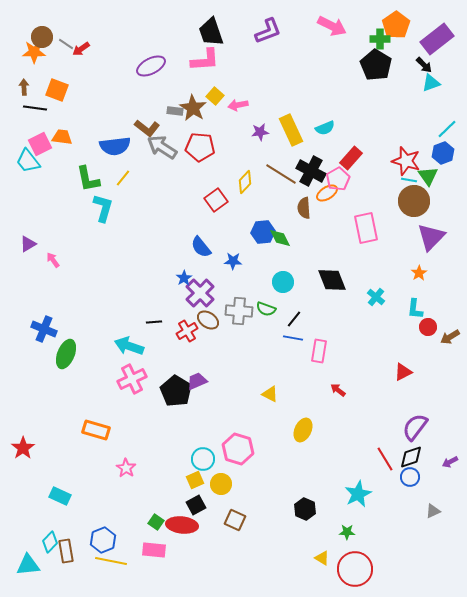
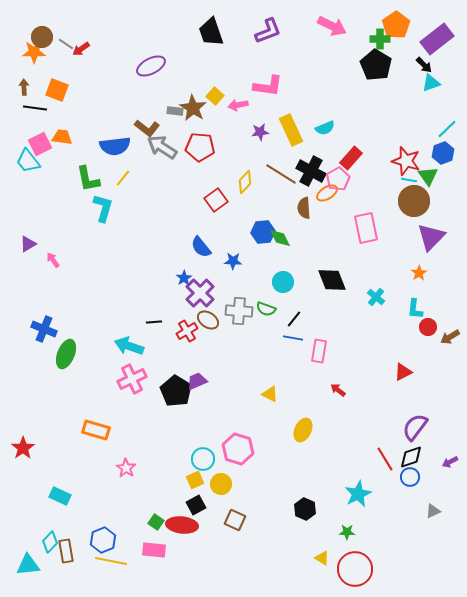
pink L-shape at (205, 60): moved 63 px right, 26 px down; rotated 12 degrees clockwise
